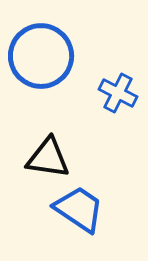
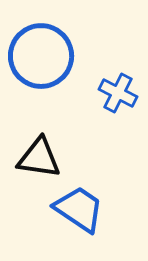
black triangle: moved 9 px left
